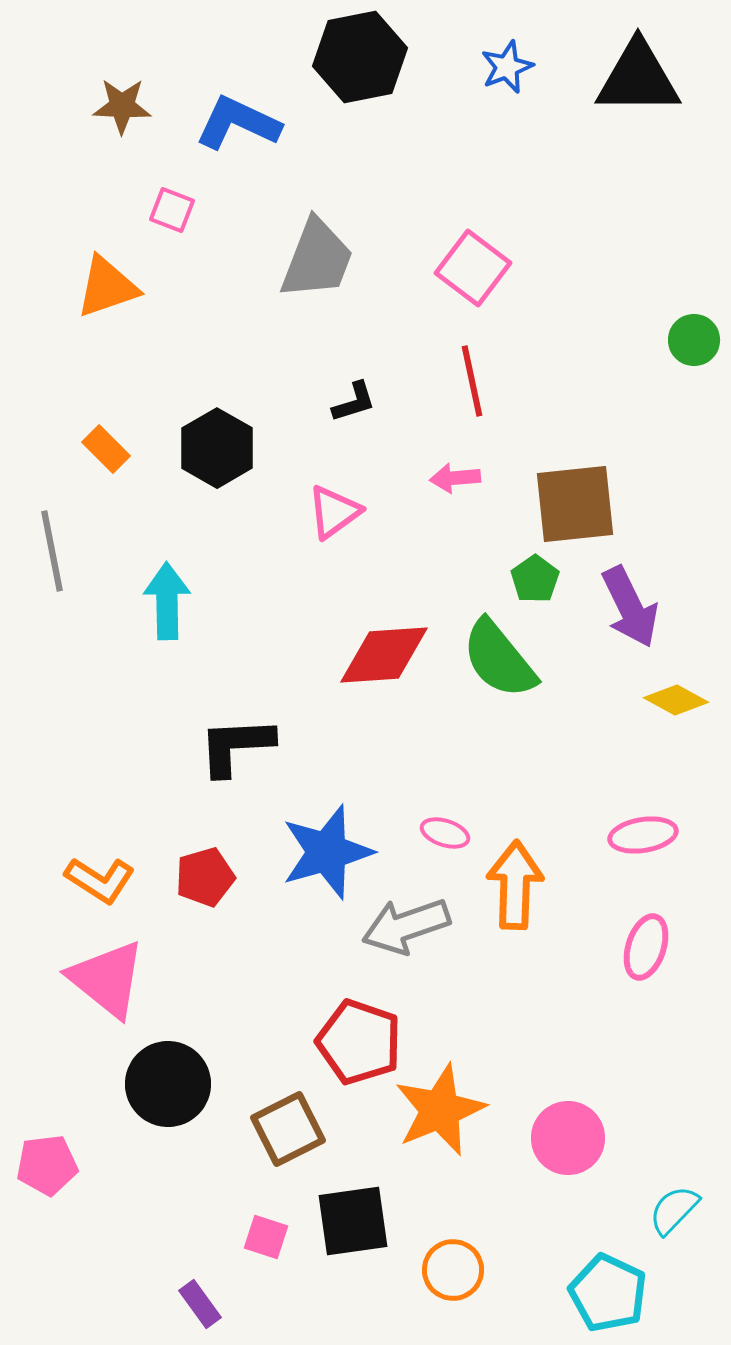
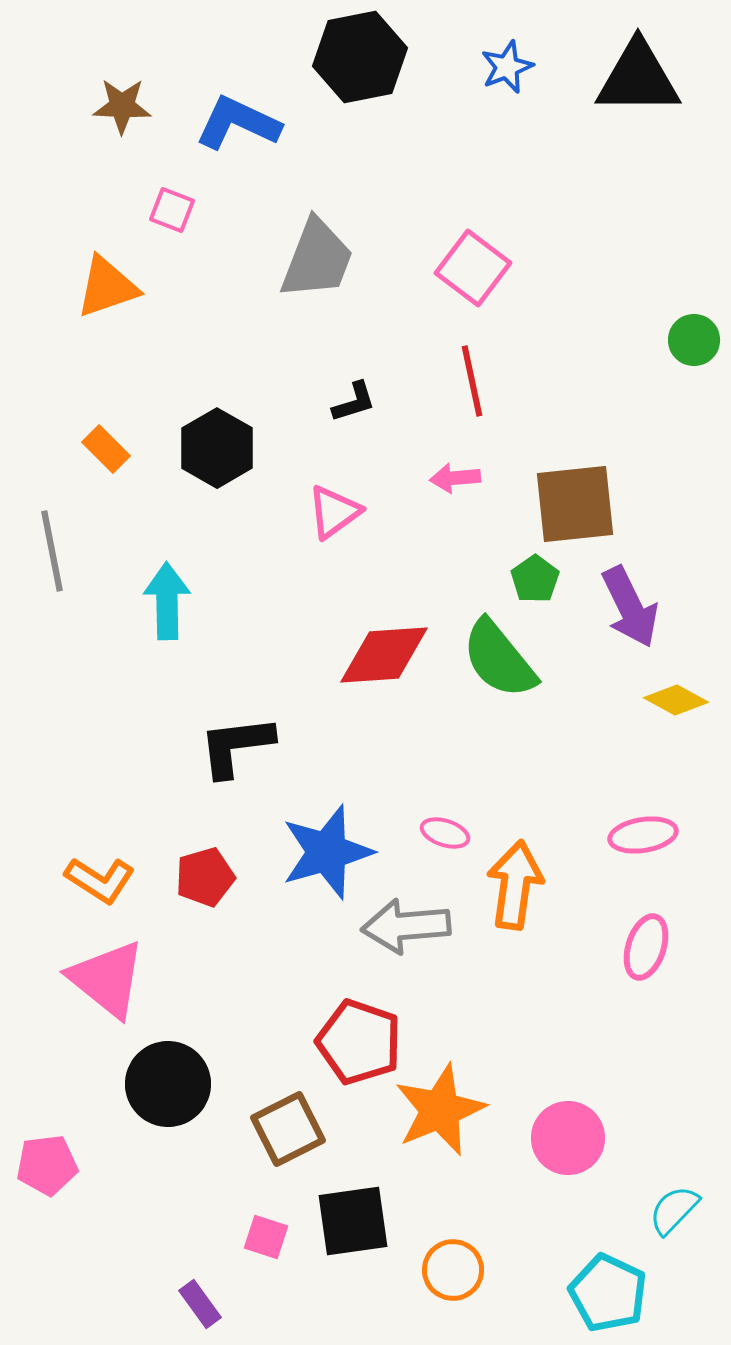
black L-shape at (236, 746): rotated 4 degrees counterclockwise
orange arrow at (515, 885): rotated 6 degrees clockwise
gray arrow at (406, 926): rotated 14 degrees clockwise
